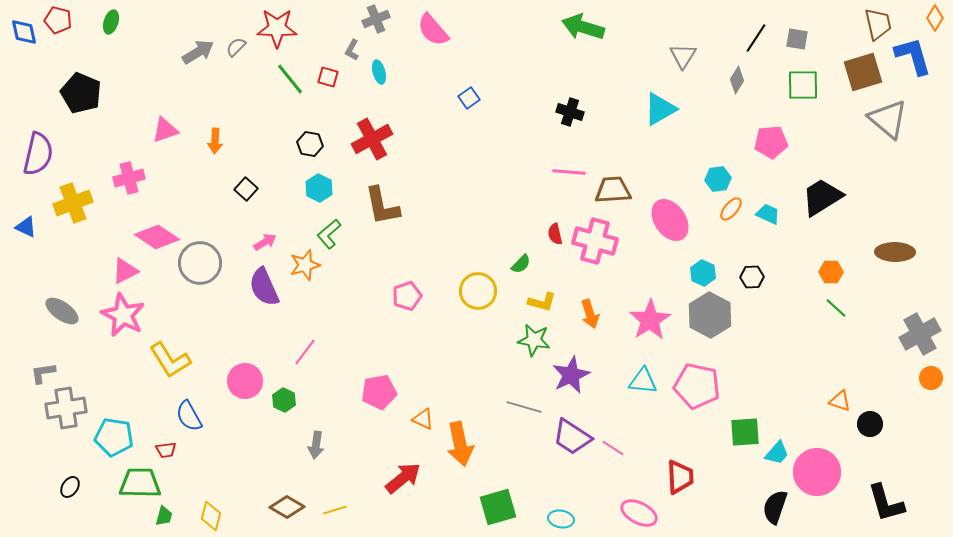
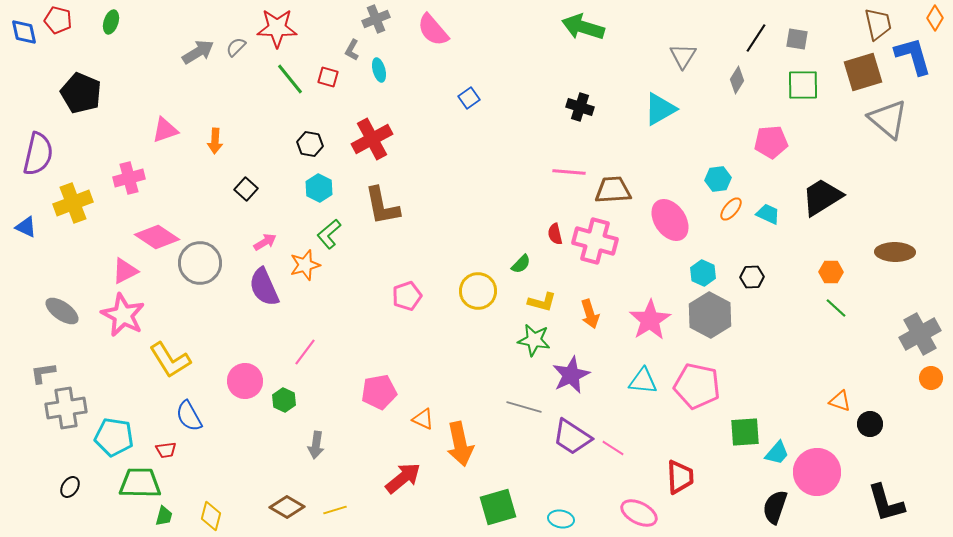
cyan ellipse at (379, 72): moved 2 px up
black cross at (570, 112): moved 10 px right, 5 px up
